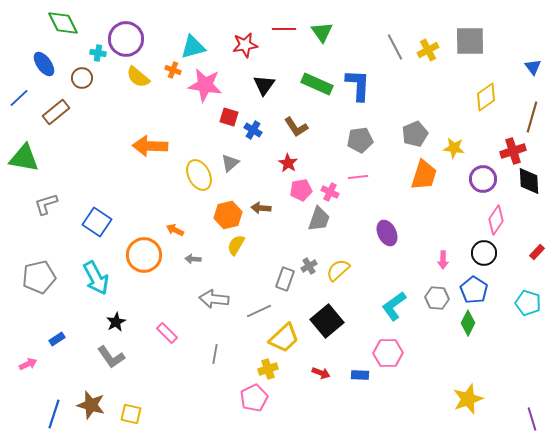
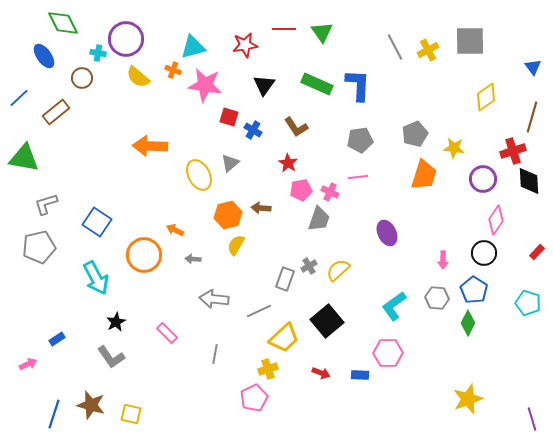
blue ellipse at (44, 64): moved 8 px up
gray pentagon at (39, 277): moved 30 px up
